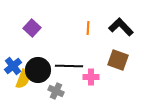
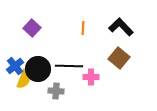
orange line: moved 5 px left
brown square: moved 1 px right, 2 px up; rotated 20 degrees clockwise
blue cross: moved 2 px right
black circle: moved 1 px up
yellow semicircle: moved 1 px right
gray cross: rotated 21 degrees counterclockwise
